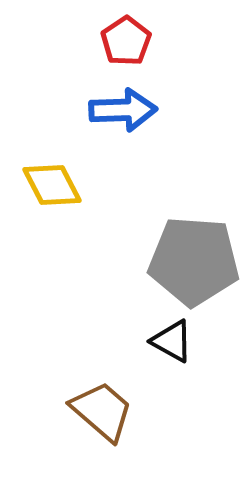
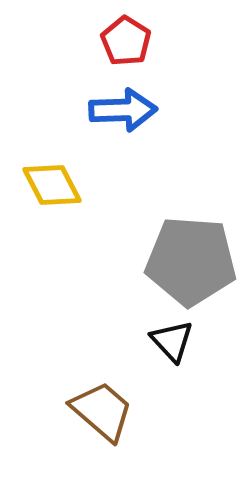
red pentagon: rotated 6 degrees counterclockwise
gray pentagon: moved 3 px left
black triangle: rotated 18 degrees clockwise
